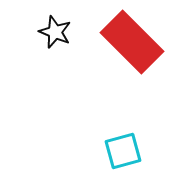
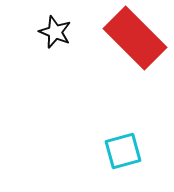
red rectangle: moved 3 px right, 4 px up
